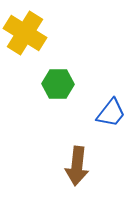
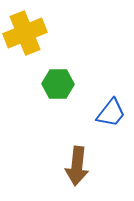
yellow cross: rotated 36 degrees clockwise
